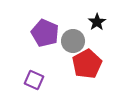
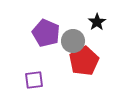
purple pentagon: moved 1 px right
red pentagon: moved 3 px left, 3 px up
purple square: rotated 30 degrees counterclockwise
